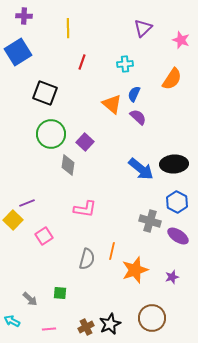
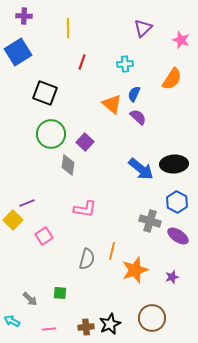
brown cross: rotated 21 degrees clockwise
